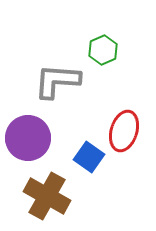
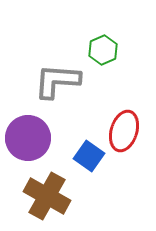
blue square: moved 1 px up
